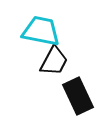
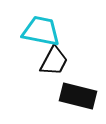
black rectangle: rotated 51 degrees counterclockwise
